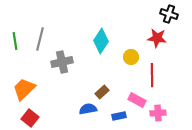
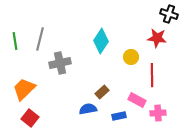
gray cross: moved 2 px left, 1 px down
